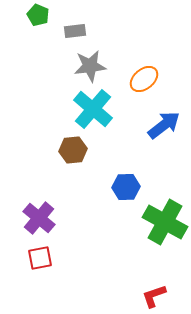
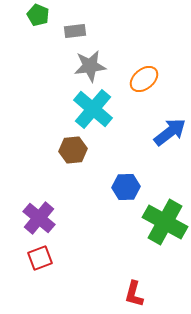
blue arrow: moved 6 px right, 7 px down
red square: rotated 10 degrees counterclockwise
red L-shape: moved 20 px left, 2 px up; rotated 56 degrees counterclockwise
